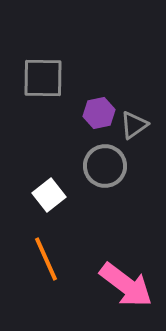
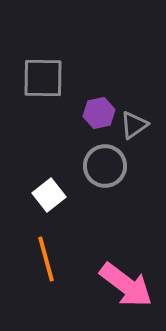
orange line: rotated 9 degrees clockwise
